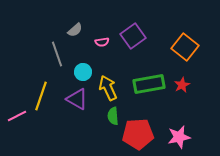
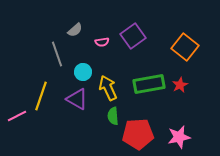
red star: moved 2 px left
